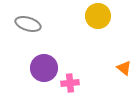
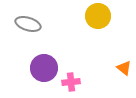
pink cross: moved 1 px right, 1 px up
